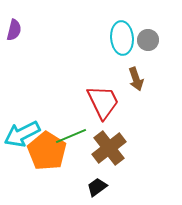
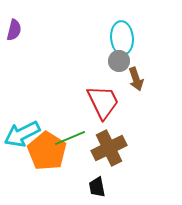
gray circle: moved 29 px left, 21 px down
green line: moved 1 px left, 2 px down
brown cross: rotated 12 degrees clockwise
black trapezoid: rotated 65 degrees counterclockwise
